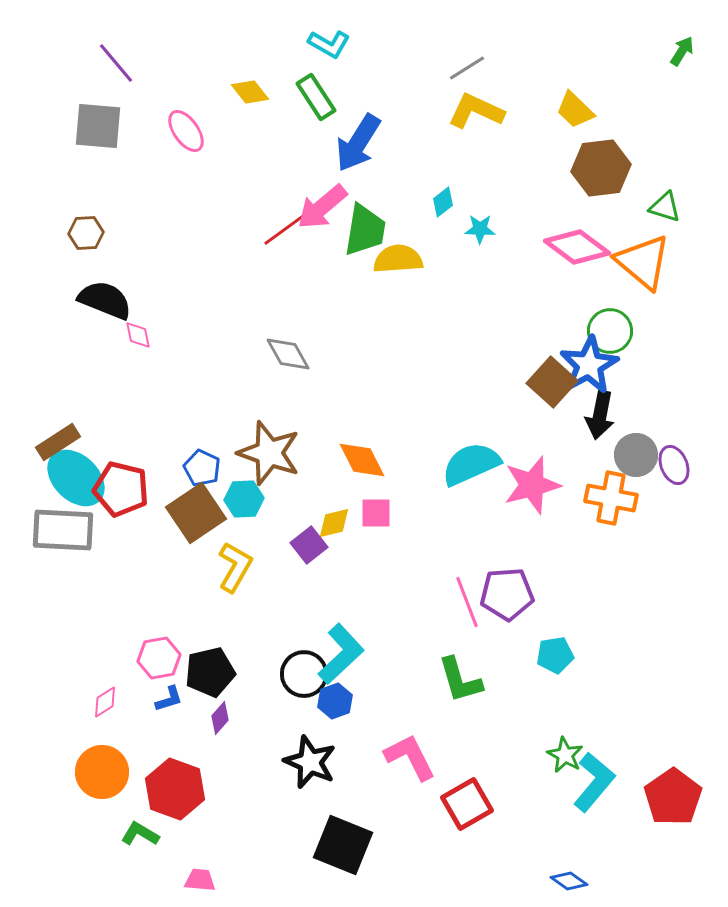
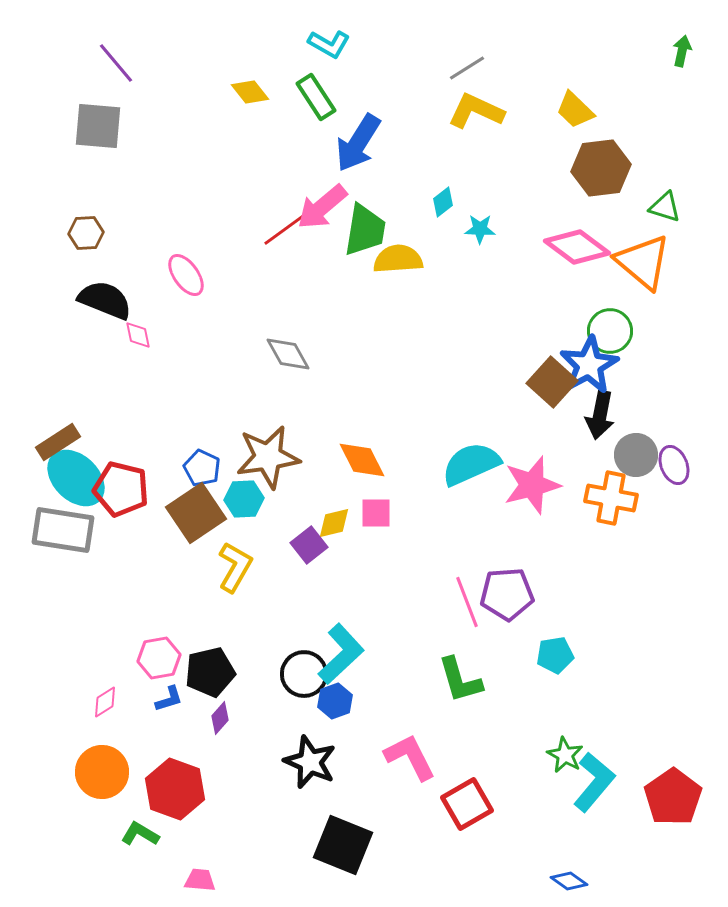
green arrow at (682, 51): rotated 20 degrees counterclockwise
pink ellipse at (186, 131): moved 144 px down
brown star at (269, 453): moved 1 px left, 4 px down; rotated 28 degrees counterclockwise
gray rectangle at (63, 530): rotated 6 degrees clockwise
